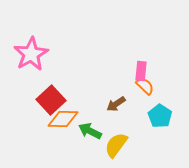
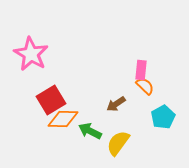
pink star: rotated 12 degrees counterclockwise
pink rectangle: moved 1 px up
red square: rotated 12 degrees clockwise
cyan pentagon: moved 3 px right, 1 px down; rotated 10 degrees clockwise
yellow semicircle: moved 2 px right, 2 px up
